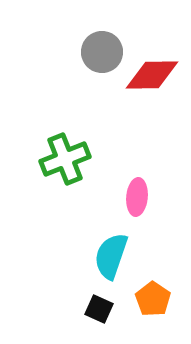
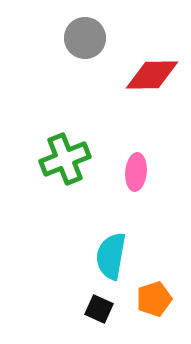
gray circle: moved 17 px left, 14 px up
pink ellipse: moved 1 px left, 25 px up
cyan semicircle: rotated 9 degrees counterclockwise
orange pentagon: moved 1 px right; rotated 20 degrees clockwise
